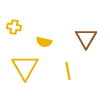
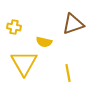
brown triangle: moved 13 px left, 14 px up; rotated 40 degrees clockwise
yellow triangle: moved 1 px left, 4 px up
yellow line: moved 2 px down
